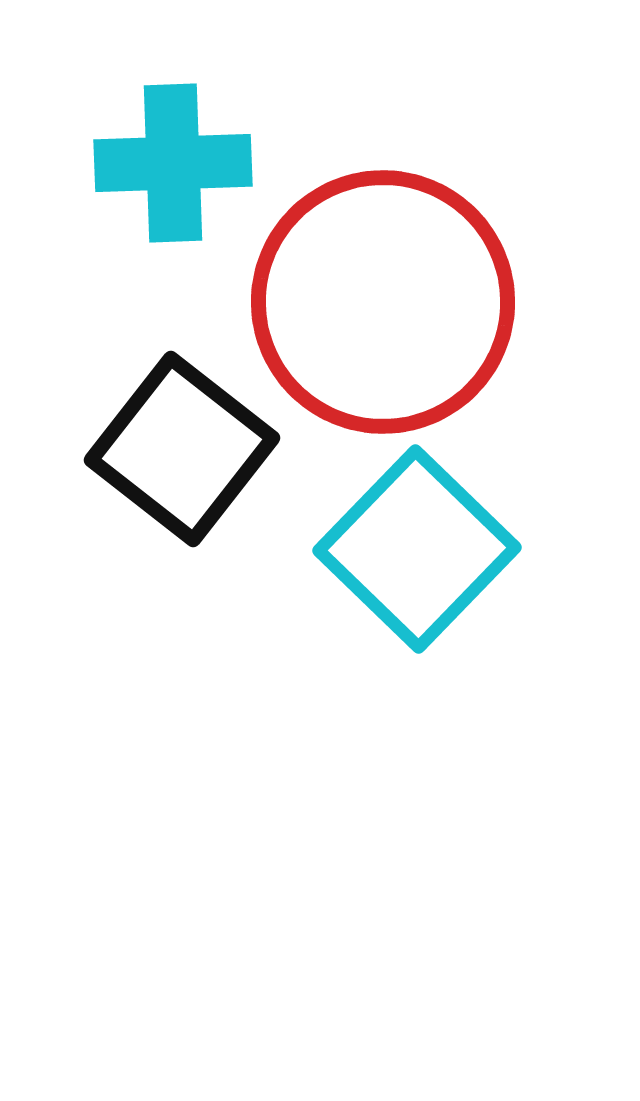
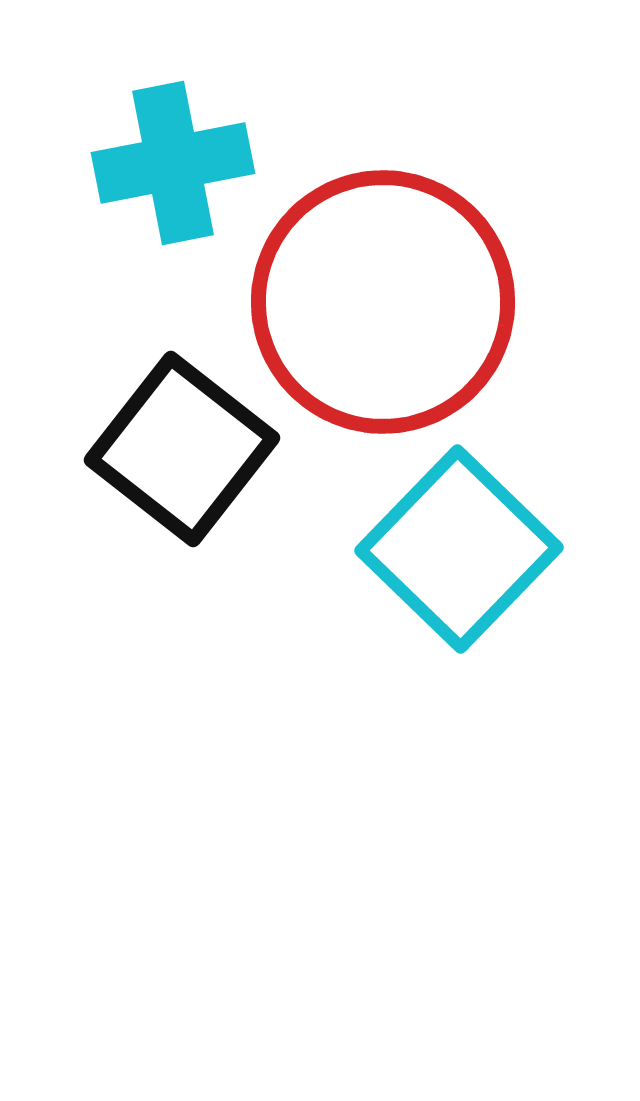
cyan cross: rotated 9 degrees counterclockwise
cyan square: moved 42 px right
